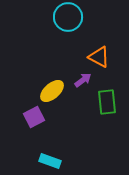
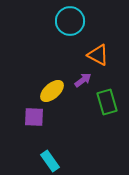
cyan circle: moved 2 px right, 4 px down
orange triangle: moved 1 px left, 2 px up
green rectangle: rotated 10 degrees counterclockwise
purple square: rotated 30 degrees clockwise
cyan rectangle: rotated 35 degrees clockwise
